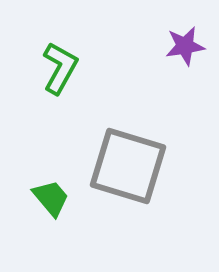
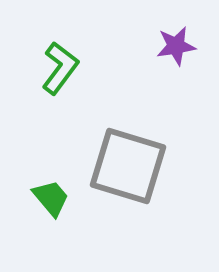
purple star: moved 9 px left
green L-shape: rotated 8 degrees clockwise
